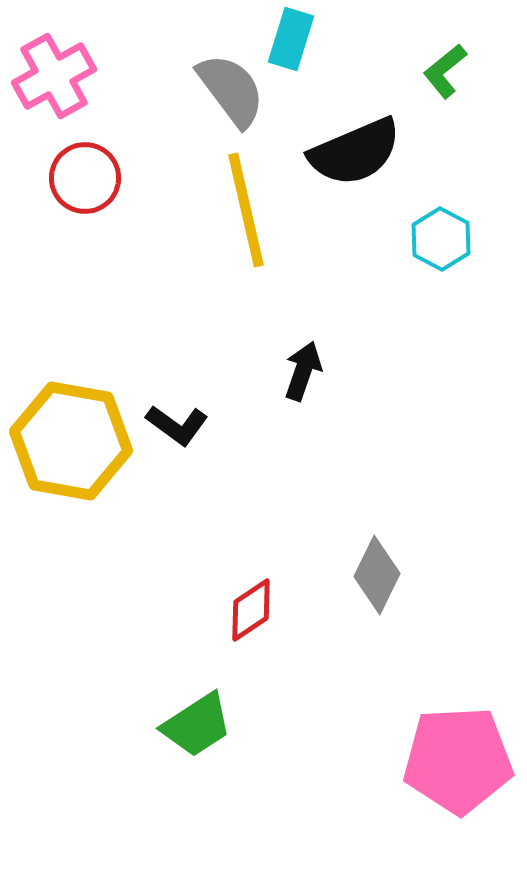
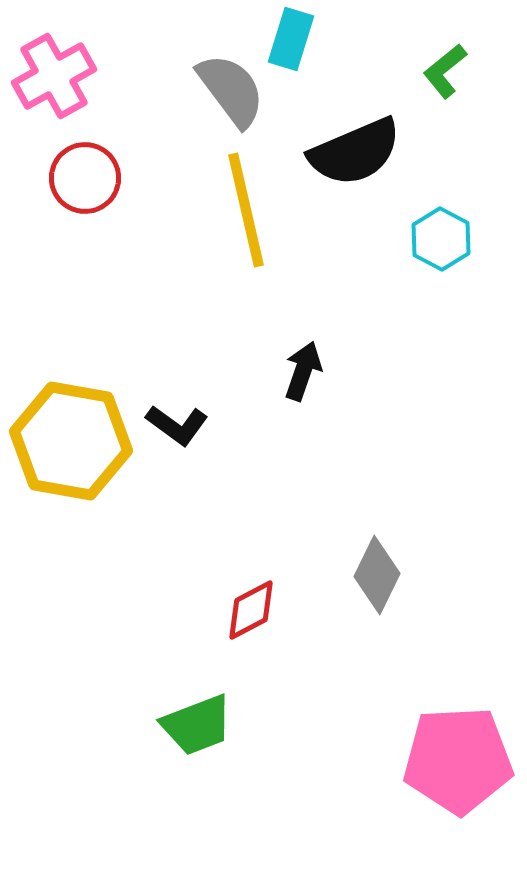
red diamond: rotated 6 degrees clockwise
green trapezoid: rotated 12 degrees clockwise
